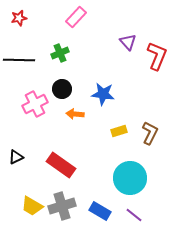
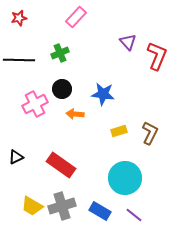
cyan circle: moved 5 px left
